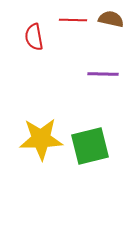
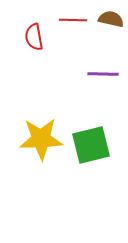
green square: moved 1 px right, 1 px up
